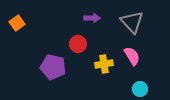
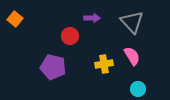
orange square: moved 2 px left, 4 px up; rotated 14 degrees counterclockwise
red circle: moved 8 px left, 8 px up
cyan circle: moved 2 px left
